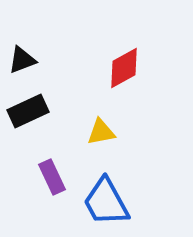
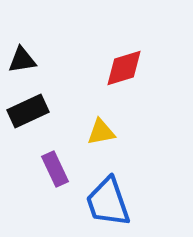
black triangle: rotated 12 degrees clockwise
red diamond: rotated 12 degrees clockwise
purple rectangle: moved 3 px right, 8 px up
blue trapezoid: moved 2 px right; rotated 10 degrees clockwise
